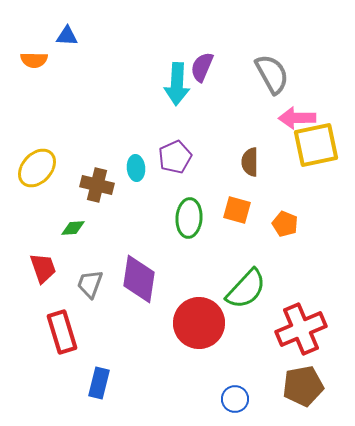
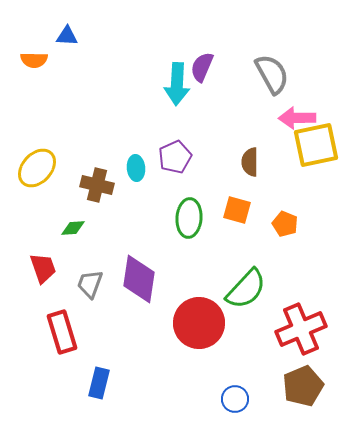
brown pentagon: rotated 12 degrees counterclockwise
